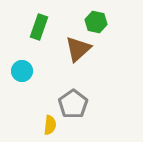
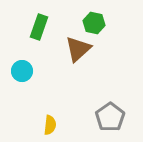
green hexagon: moved 2 px left, 1 px down
gray pentagon: moved 37 px right, 13 px down
